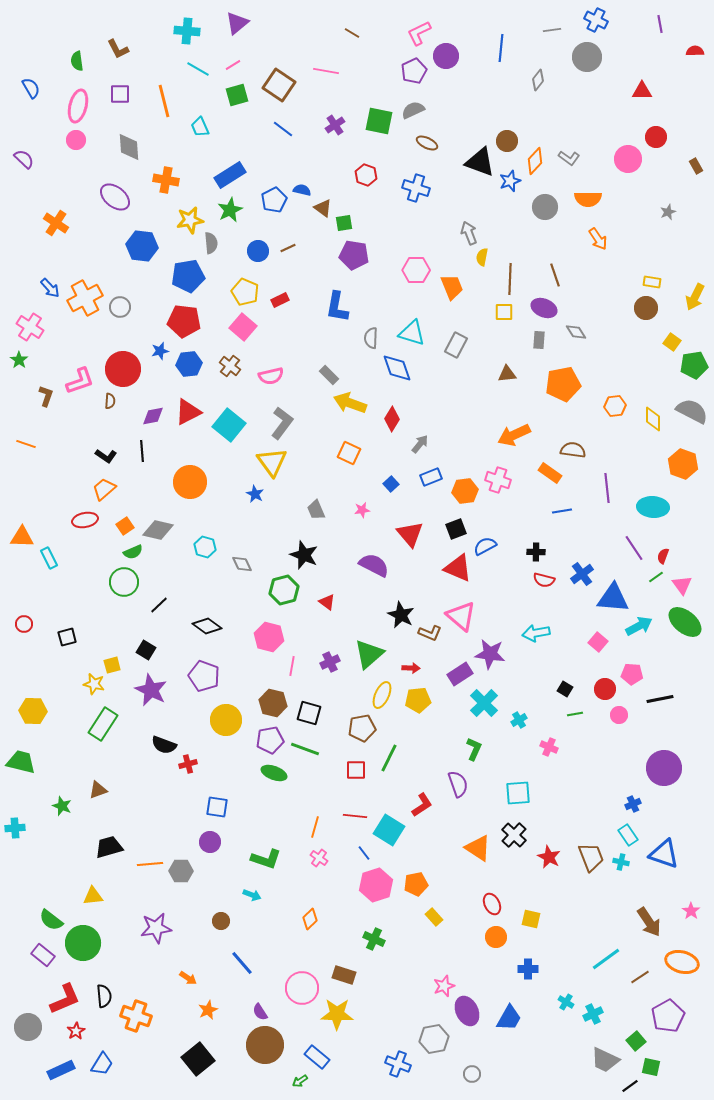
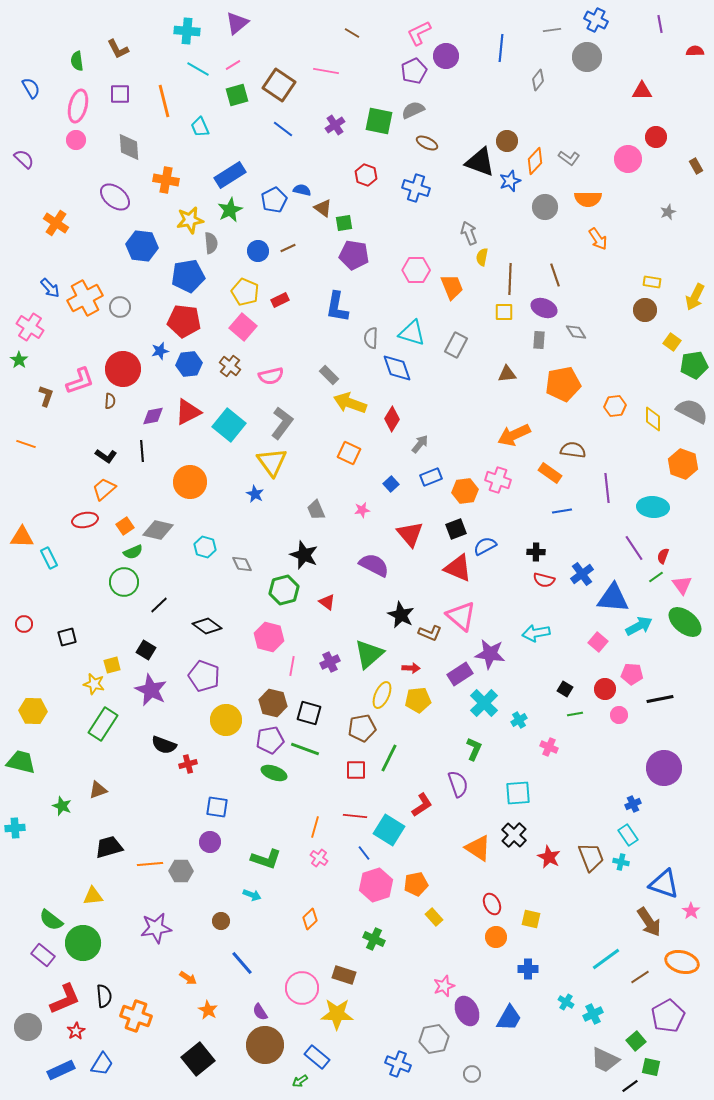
brown circle at (646, 308): moved 1 px left, 2 px down
blue triangle at (664, 854): moved 30 px down
orange star at (208, 1010): rotated 18 degrees counterclockwise
